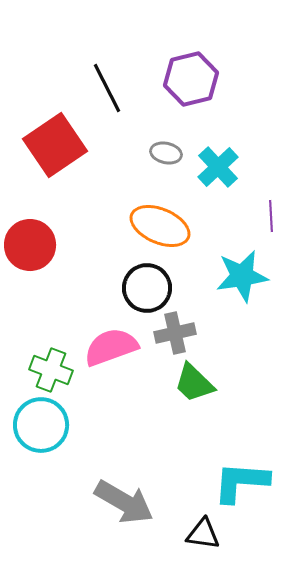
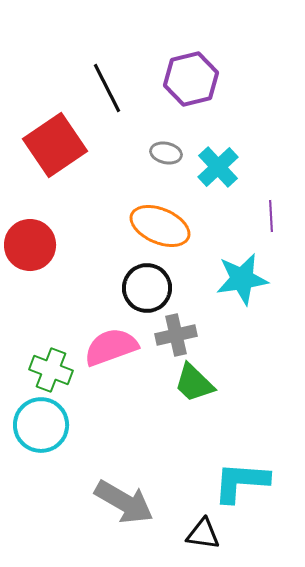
cyan star: moved 3 px down
gray cross: moved 1 px right, 2 px down
